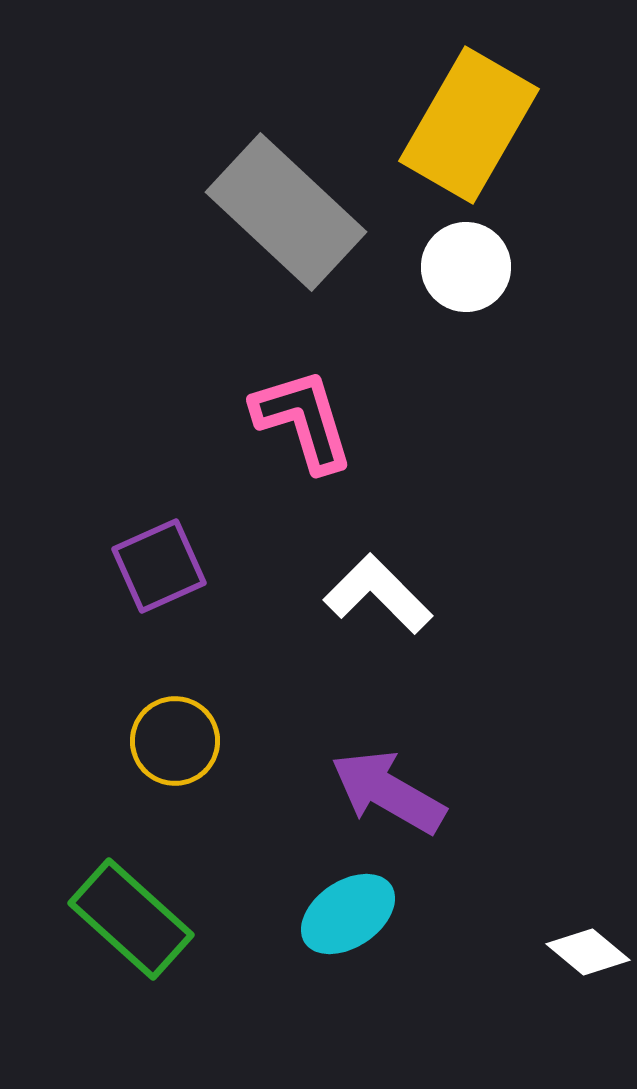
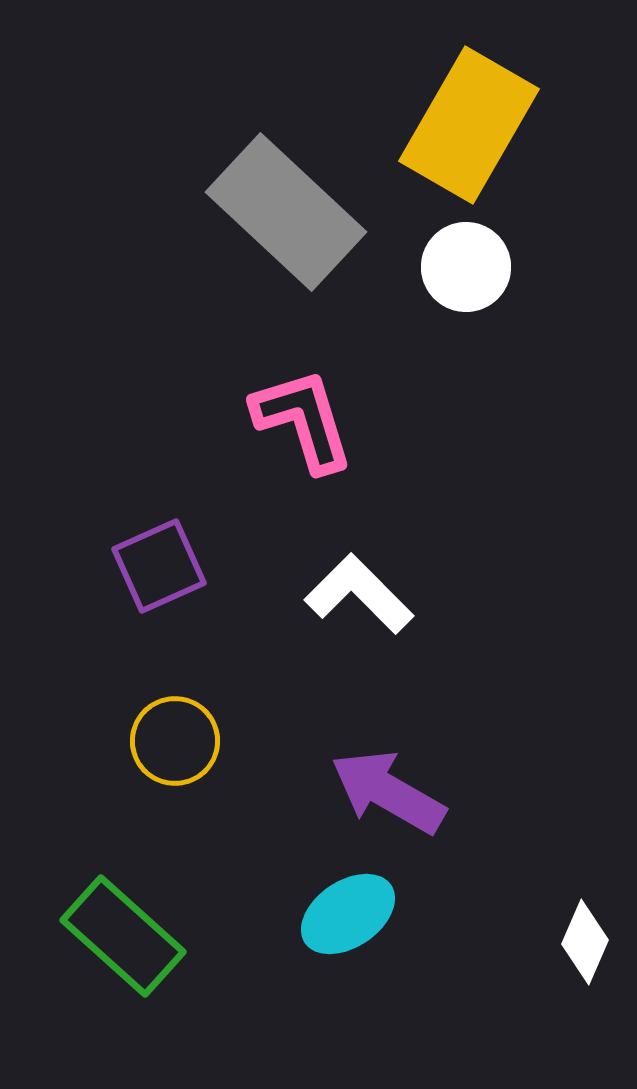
white L-shape: moved 19 px left
green rectangle: moved 8 px left, 17 px down
white diamond: moved 3 px left, 10 px up; rotated 74 degrees clockwise
